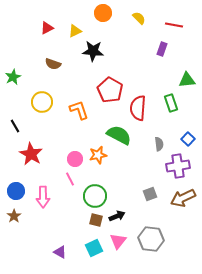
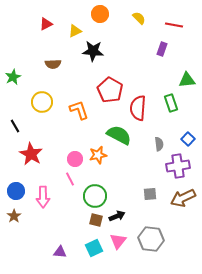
orange circle: moved 3 px left, 1 px down
red triangle: moved 1 px left, 4 px up
brown semicircle: rotated 21 degrees counterclockwise
gray square: rotated 16 degrees clockwise
purple triangle: rotated 24 degrees counterclockwise
